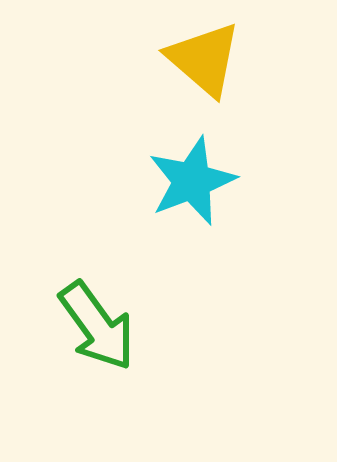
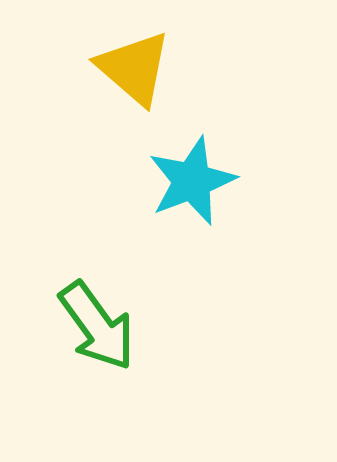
yellow triangle: moved 70 px left, 9 px down
